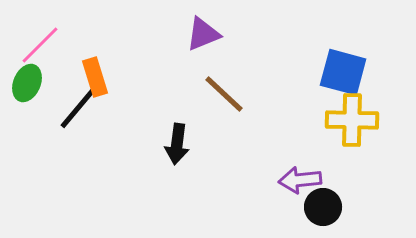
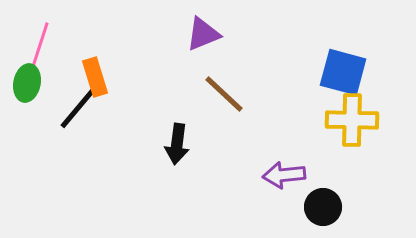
pink line: rotated 27 degrees counterclockwise
green ellipse: rotated 12 degrees counterclockwise
purple arrow: moved 16 px left, 5 px up
